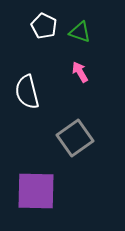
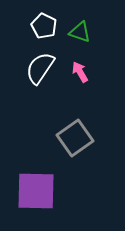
white semicircle: moved 13 px right, 24 px up; rotated 48 degrees clockwise
